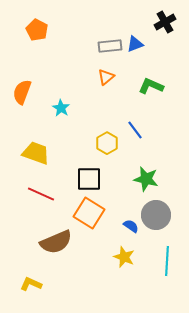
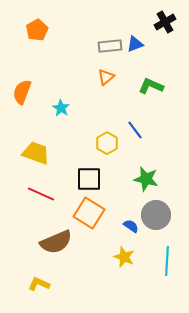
orange pentagon: rotated 15 degrees clockwise
yellow L-shape: moved 8 px right
